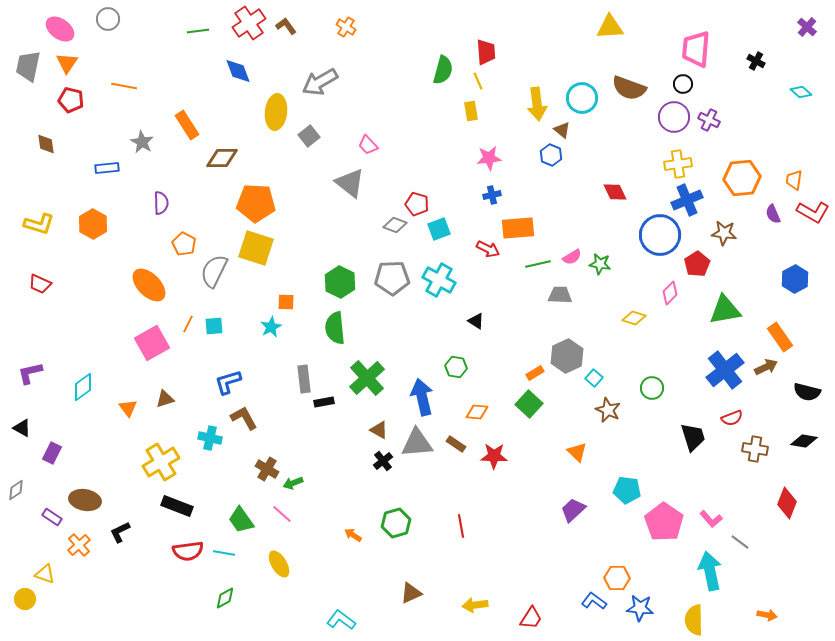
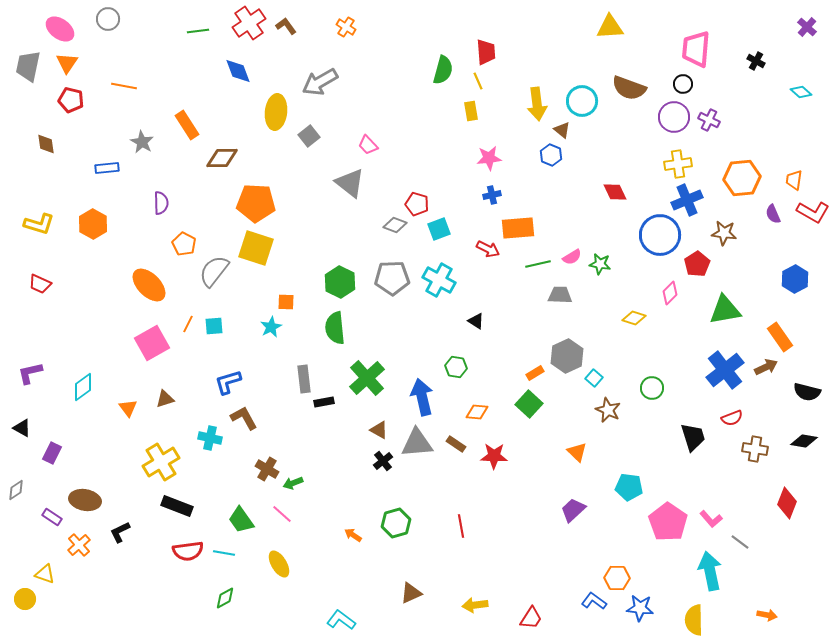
cyan circle at (582, 98): moved 3 px down
gray semicircle at (214, 271): rotated 12 degrees clockwise
cyan pentagon at (627, 490): moved 2 px right, 3 px up
pink pentagon at (664, 522): moved 4 px right
